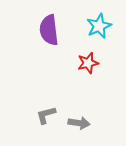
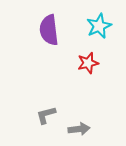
gray arrow: moved 6 px down; rotated 15 degrees counterclockwise
